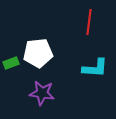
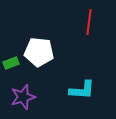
white pentagon: moved 1 px right, 1 px up; rotated 12 degrees clockwise
cyan L-shape: moved 13 px left, 22 px down
purple star: moved 19 px left, 4 px down; rotated 25 degrees counterclockwise
